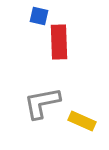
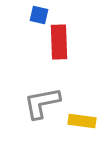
blue square: moved 1 px up
yellow rectangle: rotated 16 degrees counterclockwise
